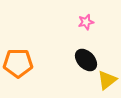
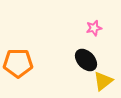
pink star: moved 8 px right, 6 px down
yellow triangle: moved 4 px left, 1 px down
